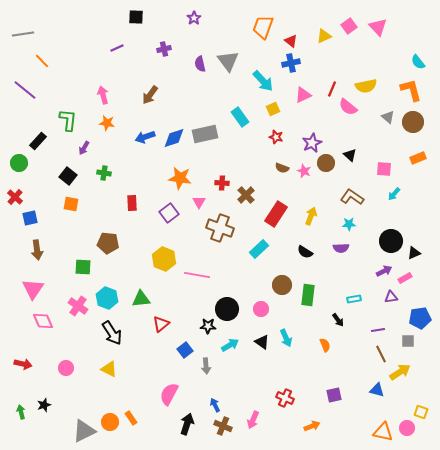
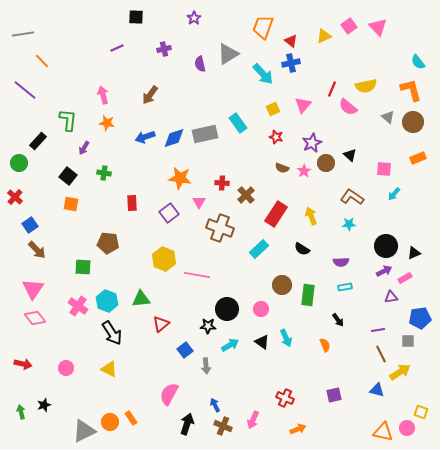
gray triangle at (228, 61): moved 7 px up; rotated 35 degrees clockwise
cyan arrow at (263, 81): moved 7 px up
pink triangle at (303, 95): moved 10 px down; rotated 24 degrees counterclockwise
cyan rectangle at (240, 117): moved 2 px left, 6 px down
pink star at (304, 171): rotated 16 degrees clockwise
yellow arrow at (311, 216): rotated 42 degrees counterclockwise
blue square at (30, 218): moved 7 px down; rotated 21 degrees counterclockwise
black circle at (391, 241): moved 5 px left, 5 px down
purple semicircle at (341, 248): moved 14 px down
brown arrow at (37, 250): rotated 36 degrees counterclockwise
black semicircle at (305, 252): moved 3 px left, 3 px up
cyan hexagon at (107, 298): moved 3 px down
cyan rectangle at (354, 299): moved 9 px left, 12 px up
pink diamond at (43, 321): moved 8 px left, 3 px up; rotated 15 degrees counterclockwise
orange arrow at (312, 426): moved 14 px left, 3 px down
